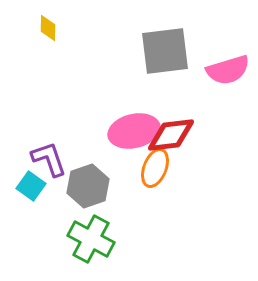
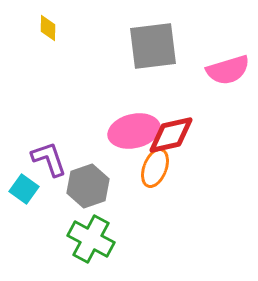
gray square: moved 12 px left, 5 px up
red diamond: rotated 6 degrees counterclockwise
cyan square: moved 7 px left, 3 px down
